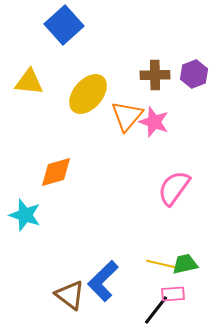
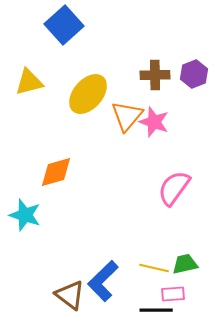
yellow triangle: rotated 20 degrees counterclockwise
yellow line: moved 7 px left, 4 px down
black line: rotated 52 degrees clockwise
